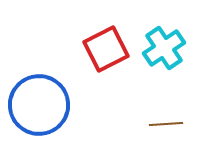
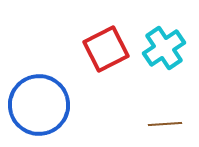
brown line: moved 1 px left
